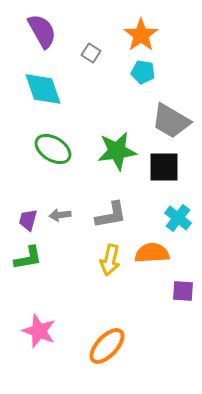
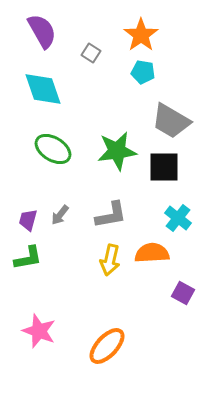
gray arrow: rotated 45 degrees counterclockwise
purple square: moved 2 px down; rotated 25 degrees clockwise
